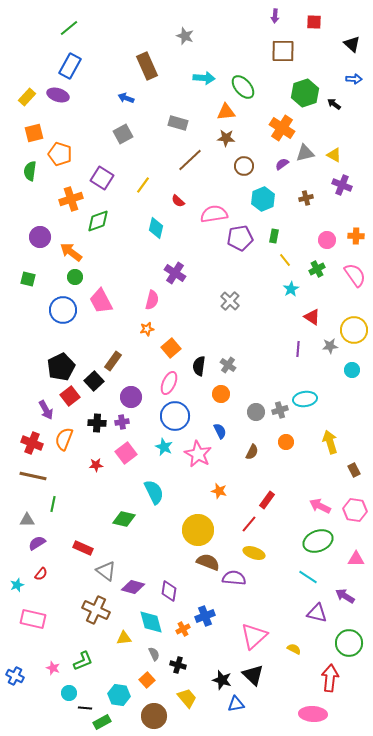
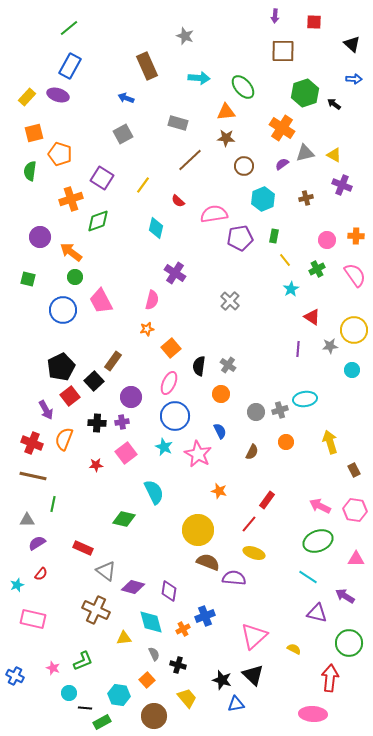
cyan arrow at (204, 78): moved 5 px left
